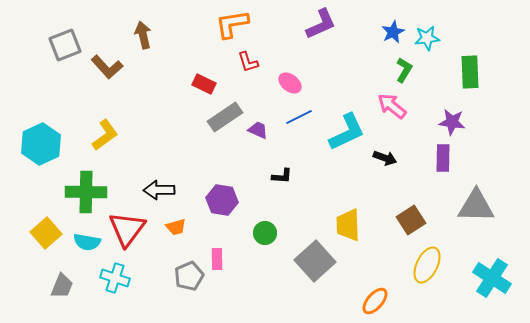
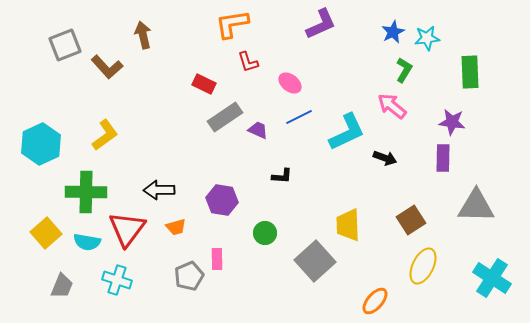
yellow ellipse at (427, 265): moved 4 px left, 1 px down
cyan cross at (115, 278): moved 2 px right, 2 px down
